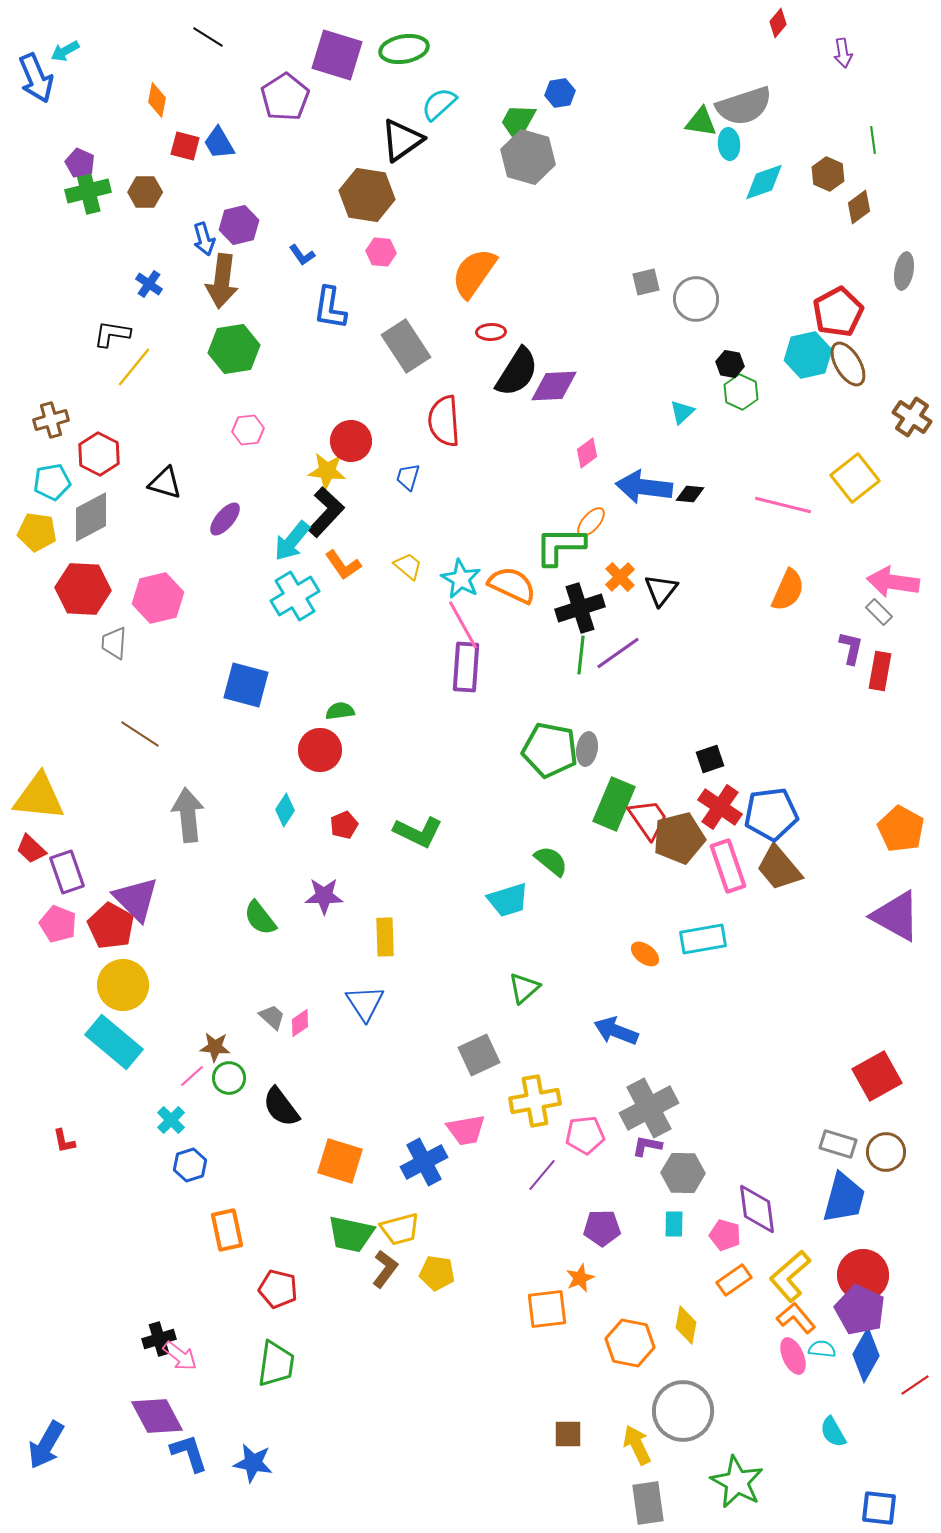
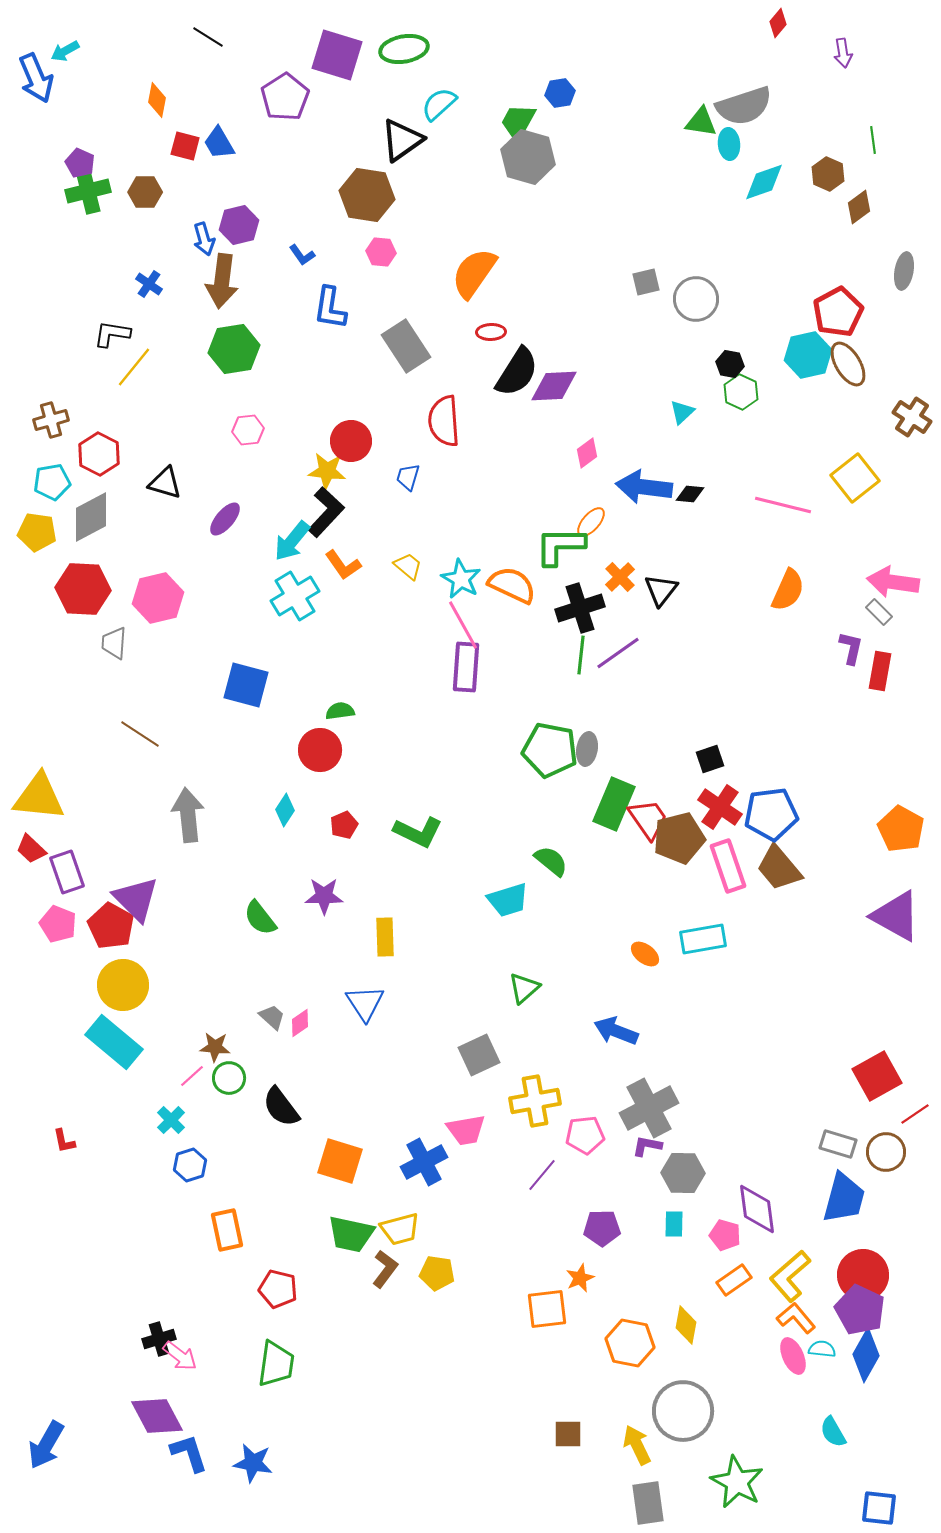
red line at (915, 1385): moved 271 px up
